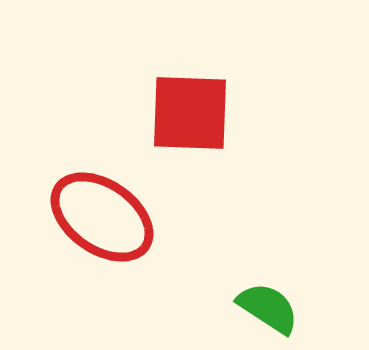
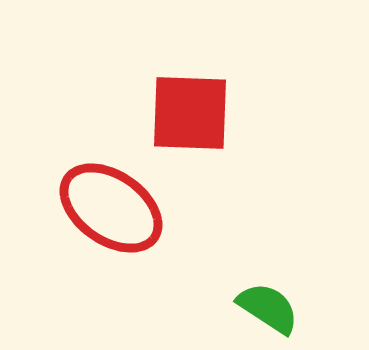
red ellipse: moved 9 px right, 9 px up
